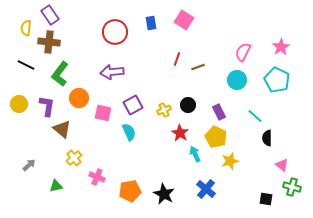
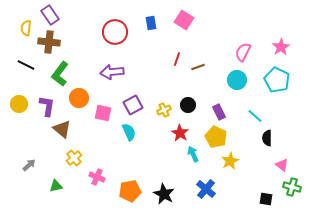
cyan arrow at (195, 154): moved 2 px left
yellow star at (230, 161): rotated 12 degrees counterclockwise
